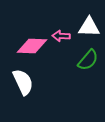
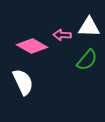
pink arrow: moved 1 px right, 1 px up
pink diamond: rotated 28 degrees clockwise
green semicircle: moved 1 px left
